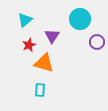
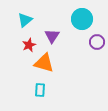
cyan circle: moved 2 px right
